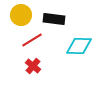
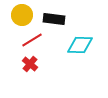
yellow circle: moved 1 px right
cyan diamond: moved 1 px right, 1 px up
red cross: moved 3 px left, 2 px up
